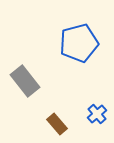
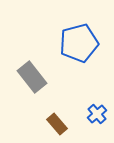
gray rectangle: moved 7 px right, 4 px up
